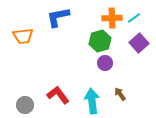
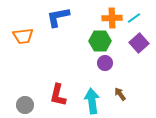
green hexagon: rotated 15 degrees clockwise
red L-shape: rotated 130 degrees counterclockwise
